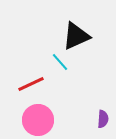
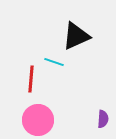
cyan line: moved 6 px left; rotated 30 degrees counterclockwise
red line: moved 5 px up; rotated 60 degrees counterclockwise
